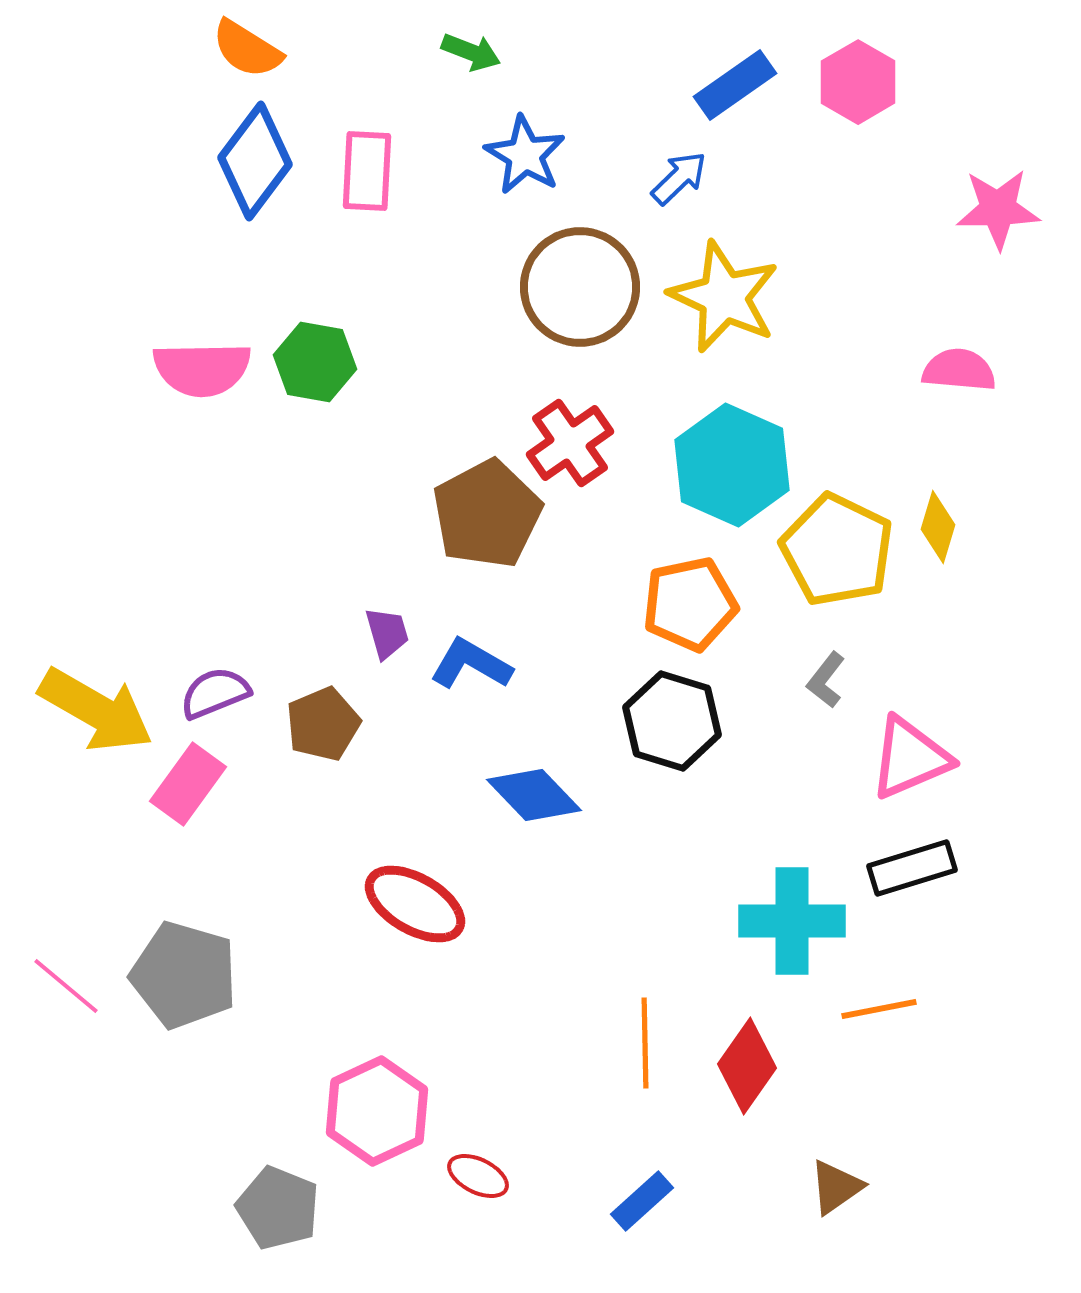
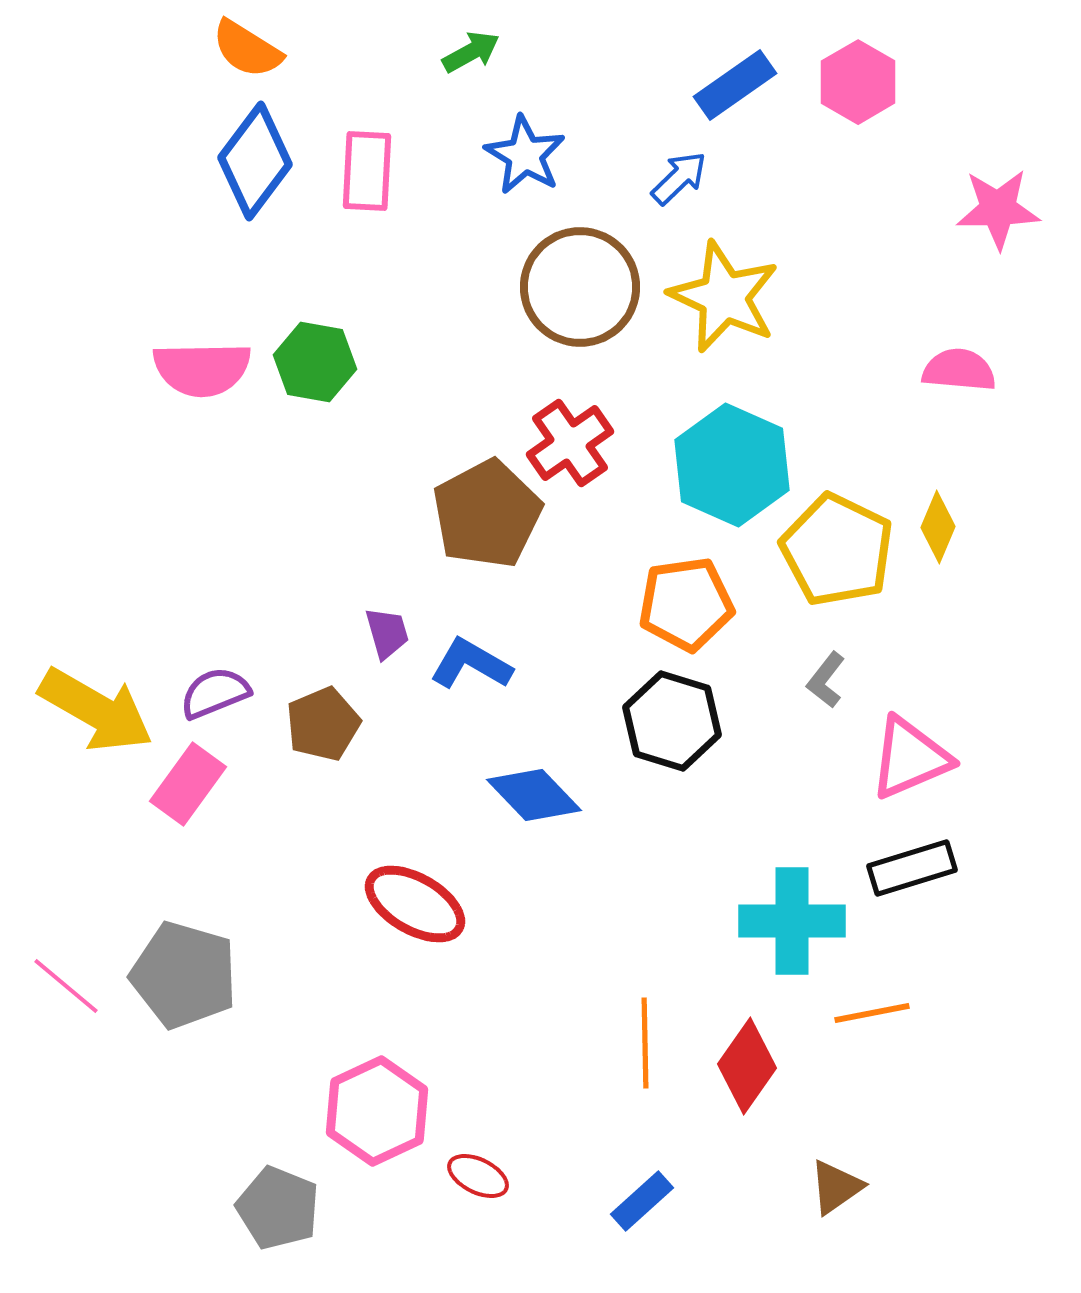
green arrow at (471, 52): rotated 50 degrees counterclockwise
yellow diamond at (938, 527): rotated 6 degrees clockwise
orange pentagon at (690, 604): moved 4 px left; rotated 4 degrees clockwise
orange line at (879, 1009): moved 7 px left, 4 px down
